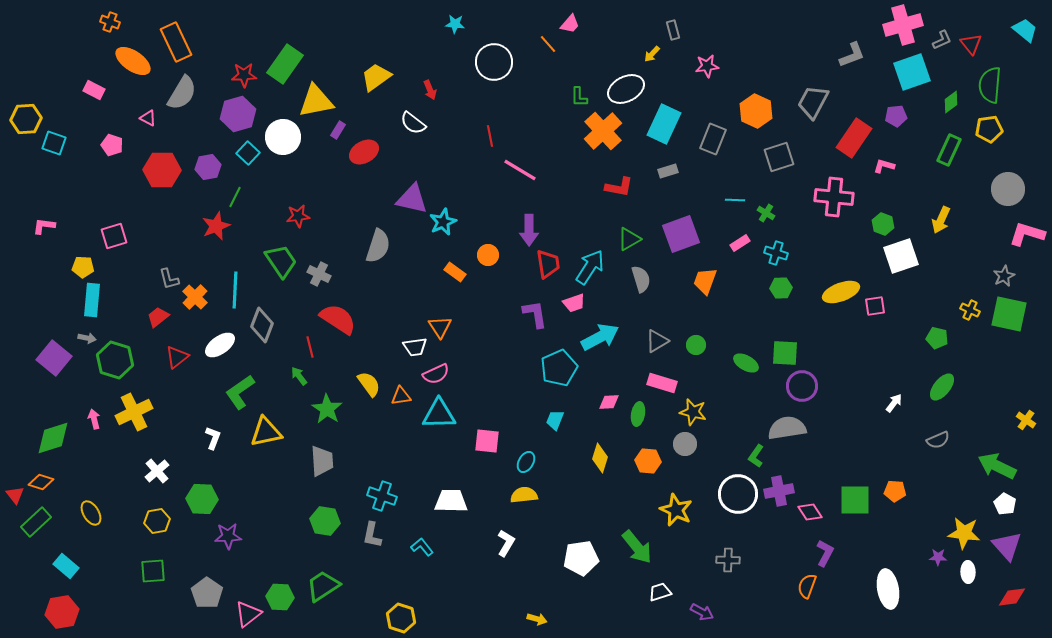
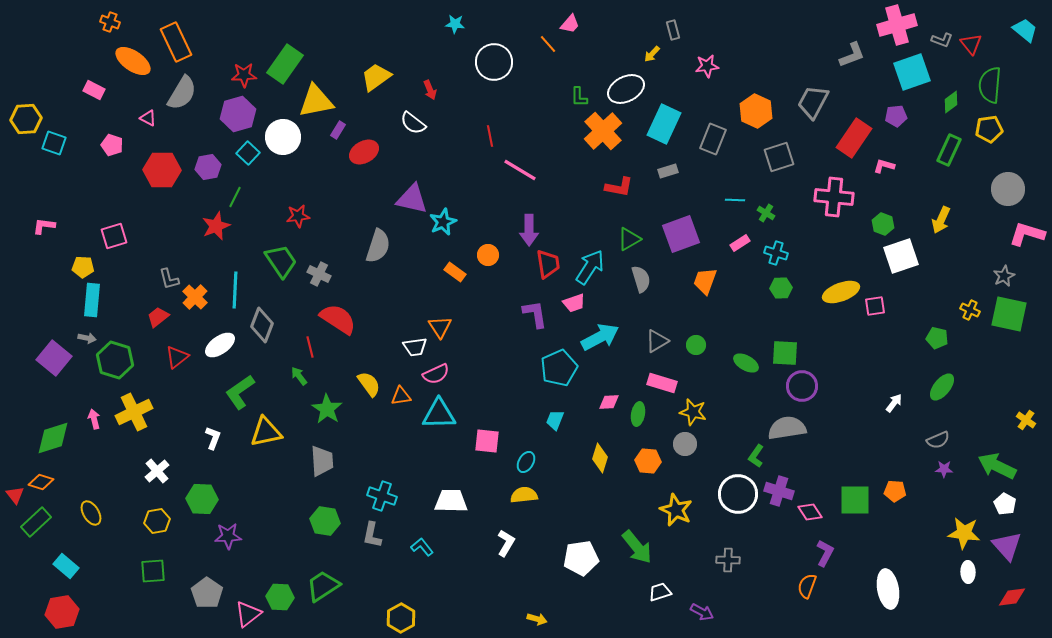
pink cross at (903, 25): moved 6 px left
gray L-shape at (942, 40): rotated 45 degrees clockwise
purple cross at (779, 491): rotated 28 degrees clockwise
purple star at (938, 557): moved 6 px right, 88 px up
yellow hexagon at (401, 618): rotated 12 degrees clockwise
